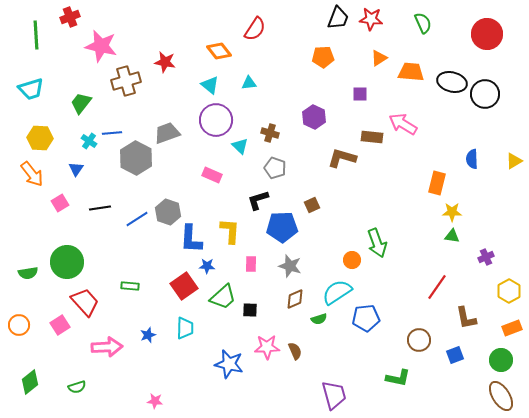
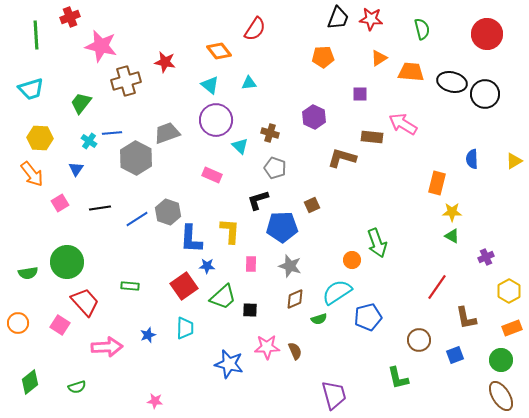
green semicircle at (423, 23): moved 1 px left, 6 px down; rotated 10 degrees clockwise
green triangle at (452, 236): rotated 21 degrees clockwise
blue pentagon at (366, 318): moved 2 px right, 1 px up; rotated 8 degrees counterclockwise
orange circle at (19, 325): moved 1 px left, 2 px up
pink square at (60, 325): rotated 24 degrees counterclockwise
green L-shape at (398, 378): rotated 65 degrees clockwise
